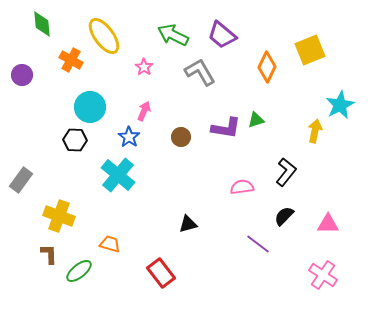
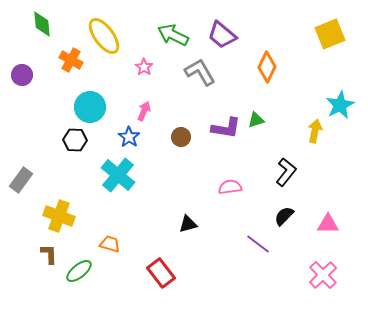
yellow square: moved 20 px right, 16 px up
pink semicircle: moved 12 px left
pink cross: rotated 12 degrees clockwise
